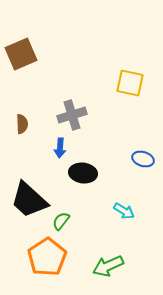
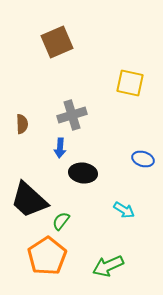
brown square: moved 36 px right, 12 px up
cyan arrow: moved 1 px up
orange pentagon: moved 1 px up
